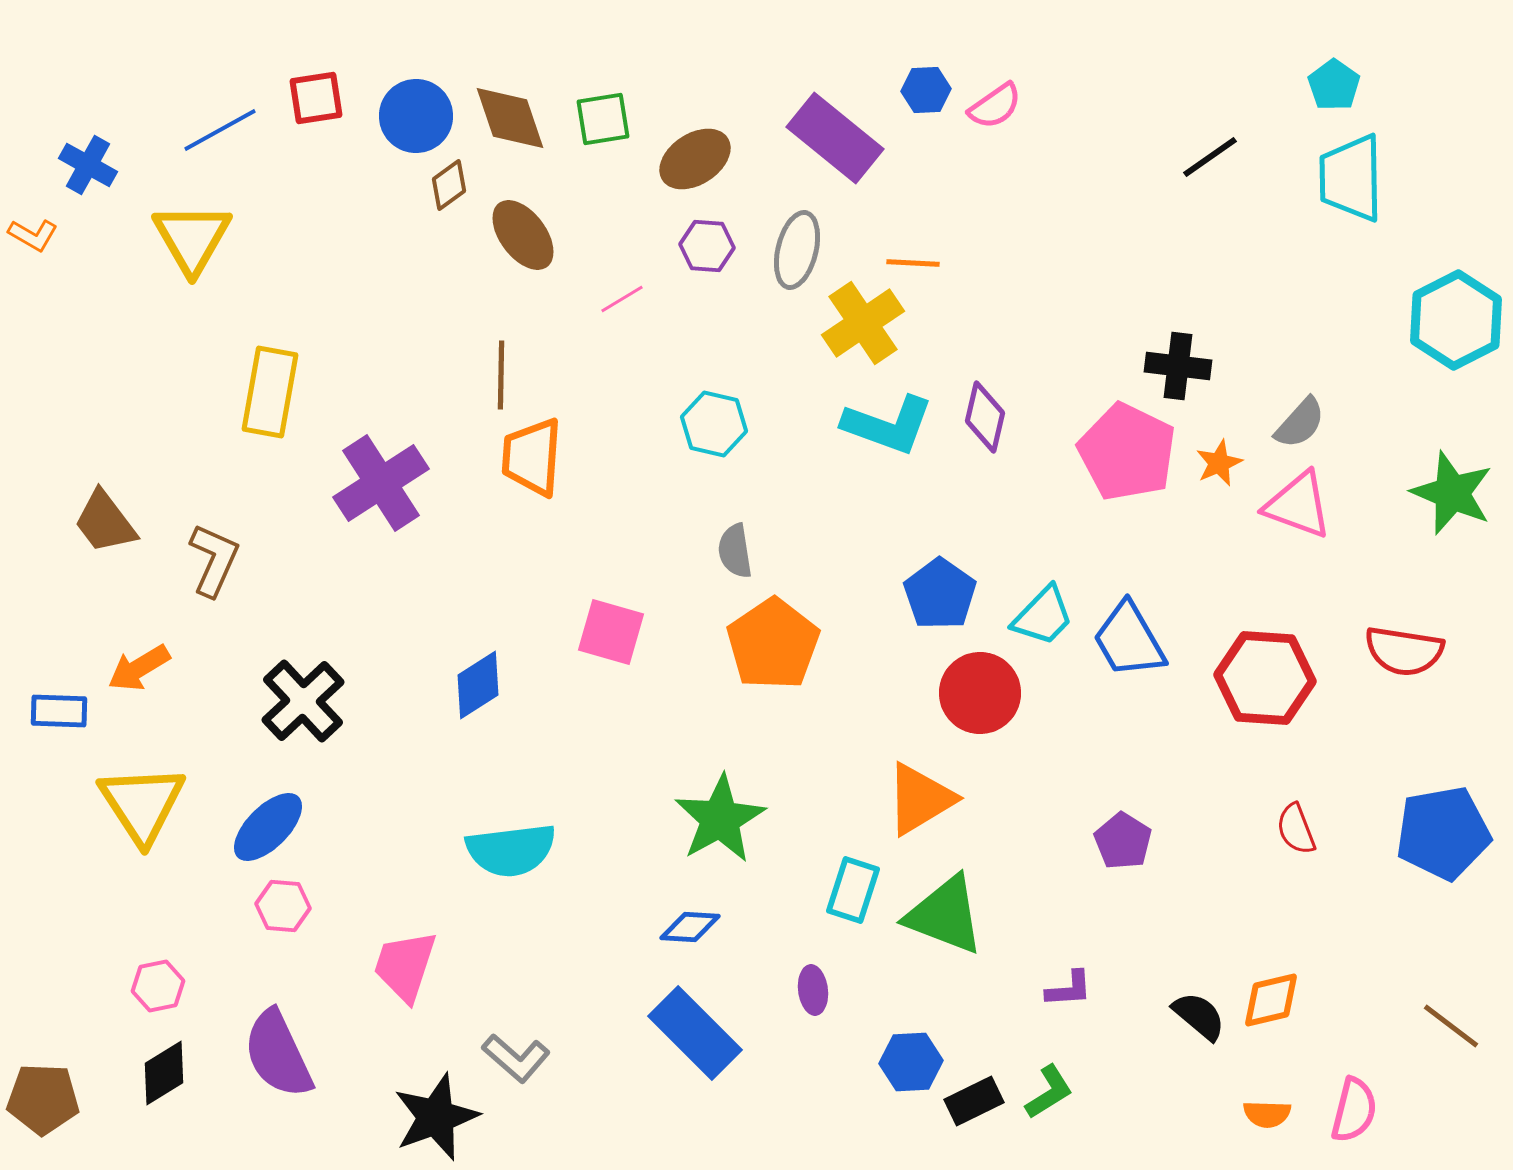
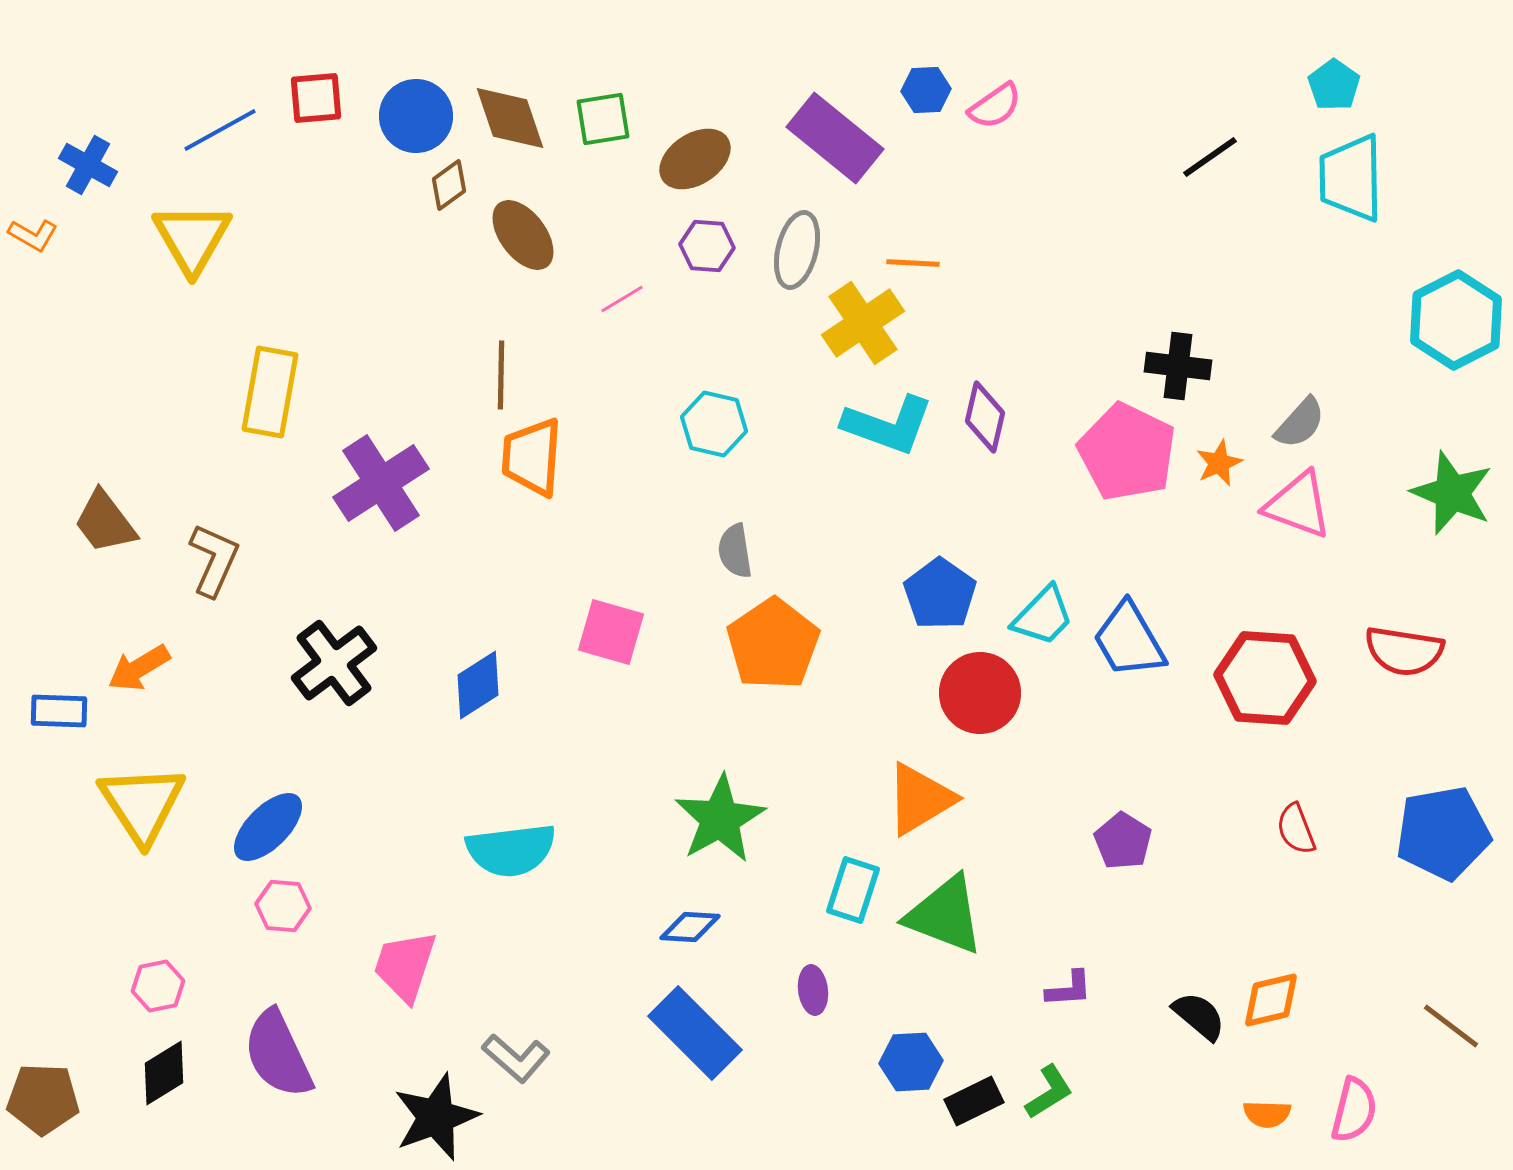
red square at (316, 98): rotated 4 degrees clockwise
black cross at (303, 701): moved 31 px right, 38 px up; rotated 6 degrees clockwise
